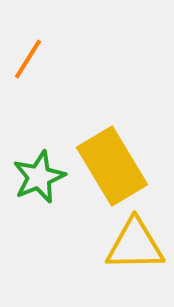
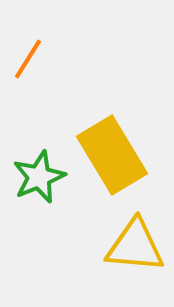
yellow rectangle: moved 11 px up
yellow triangle: moved 1 px down; rotated 6 degrees clockwise
